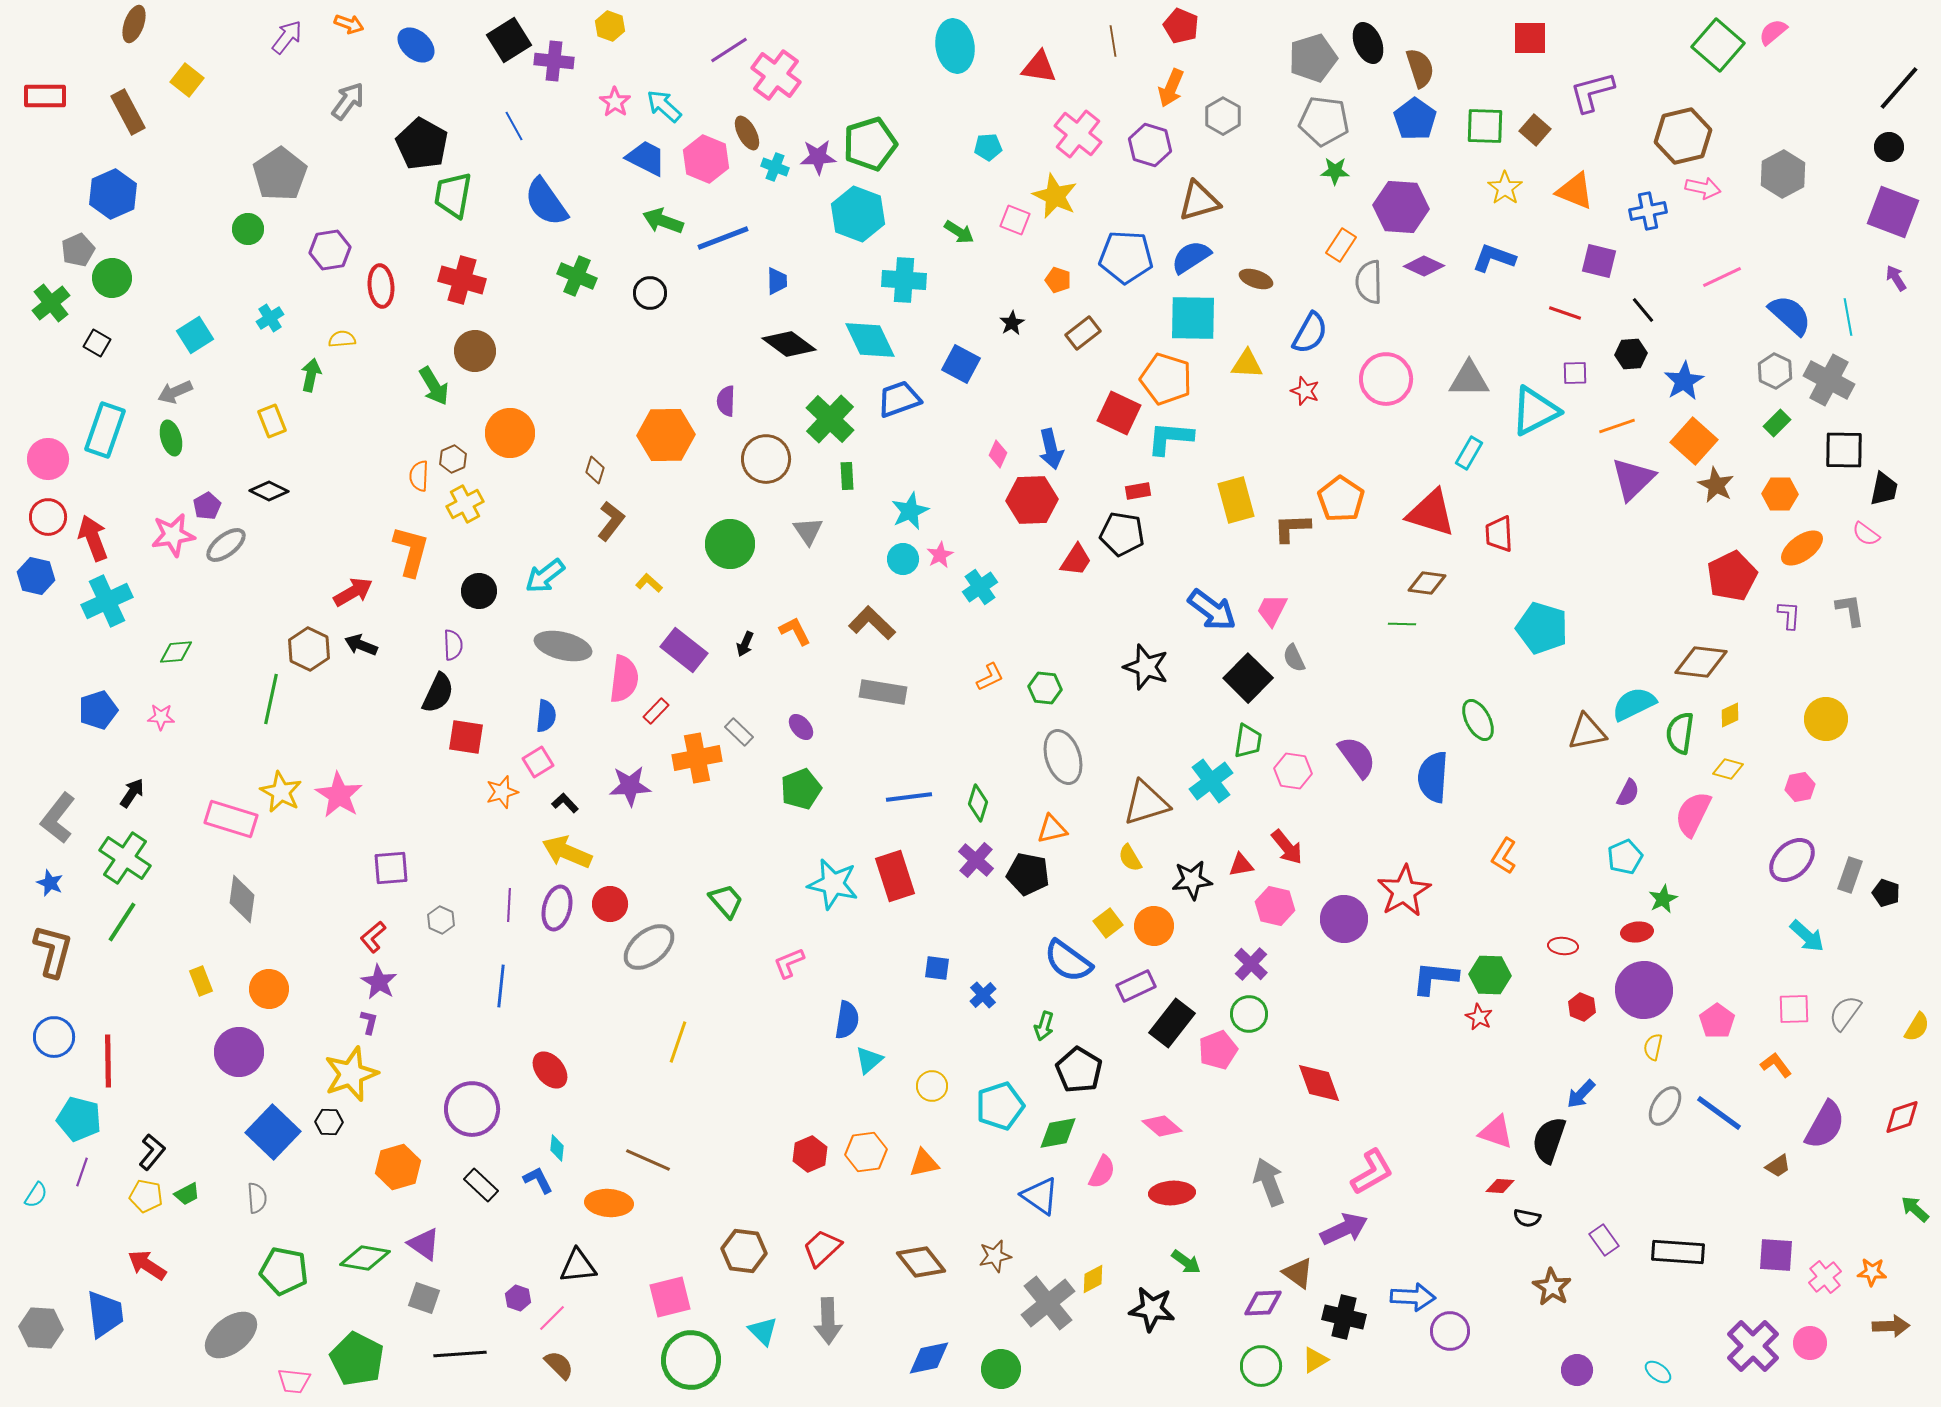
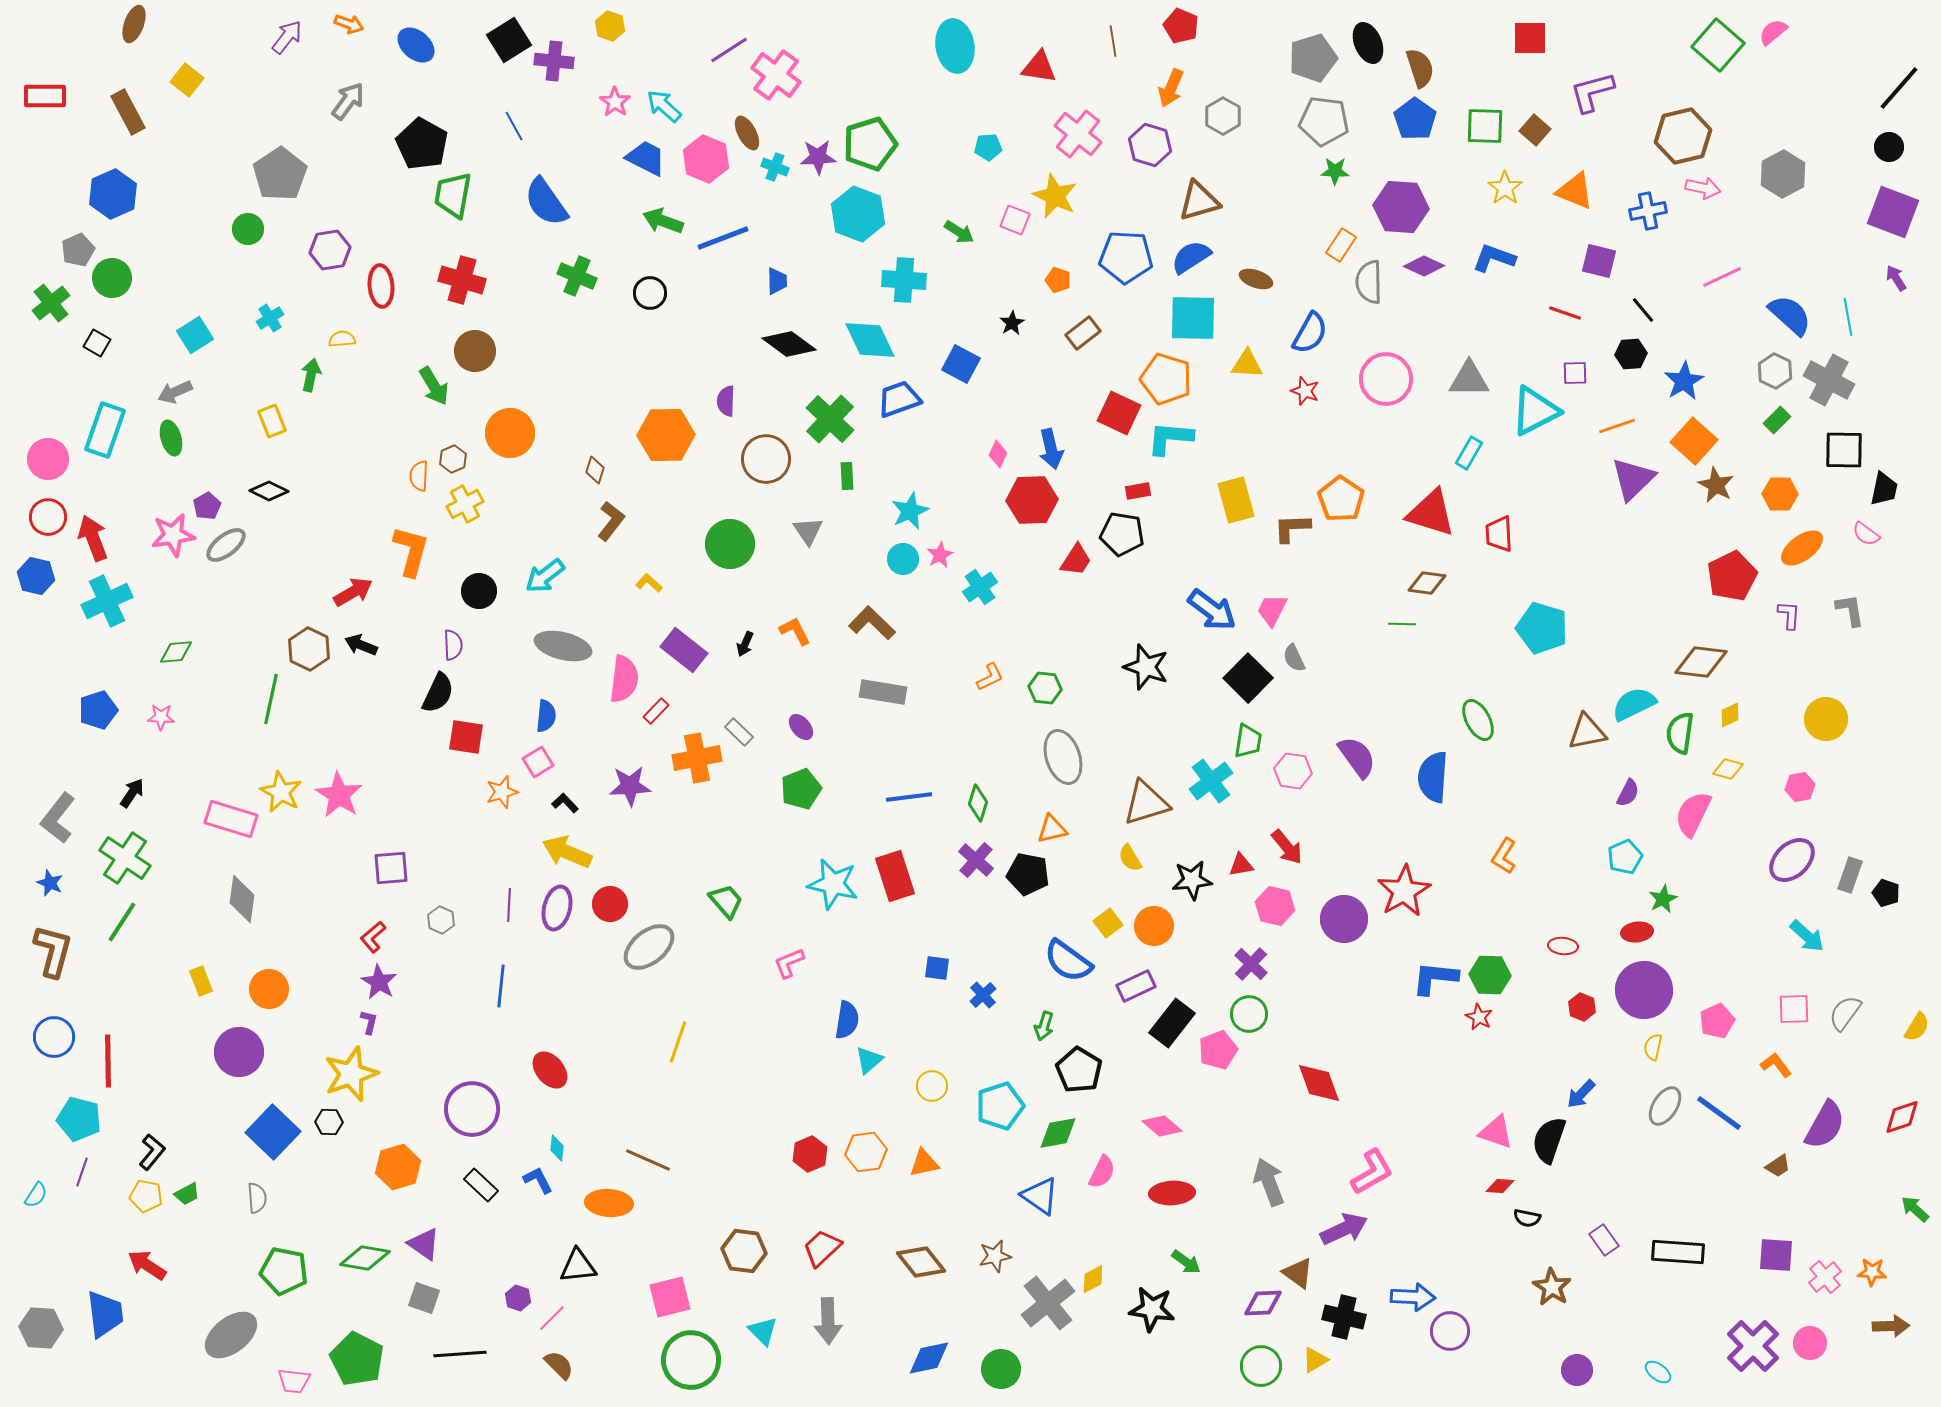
green rectangle at (1777, 423): moved 3 px up
pink pentagon at (1717, 1021): rotated 12 degrees clockwise
